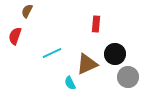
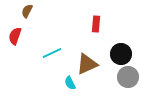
black circle: moved 6 px right
